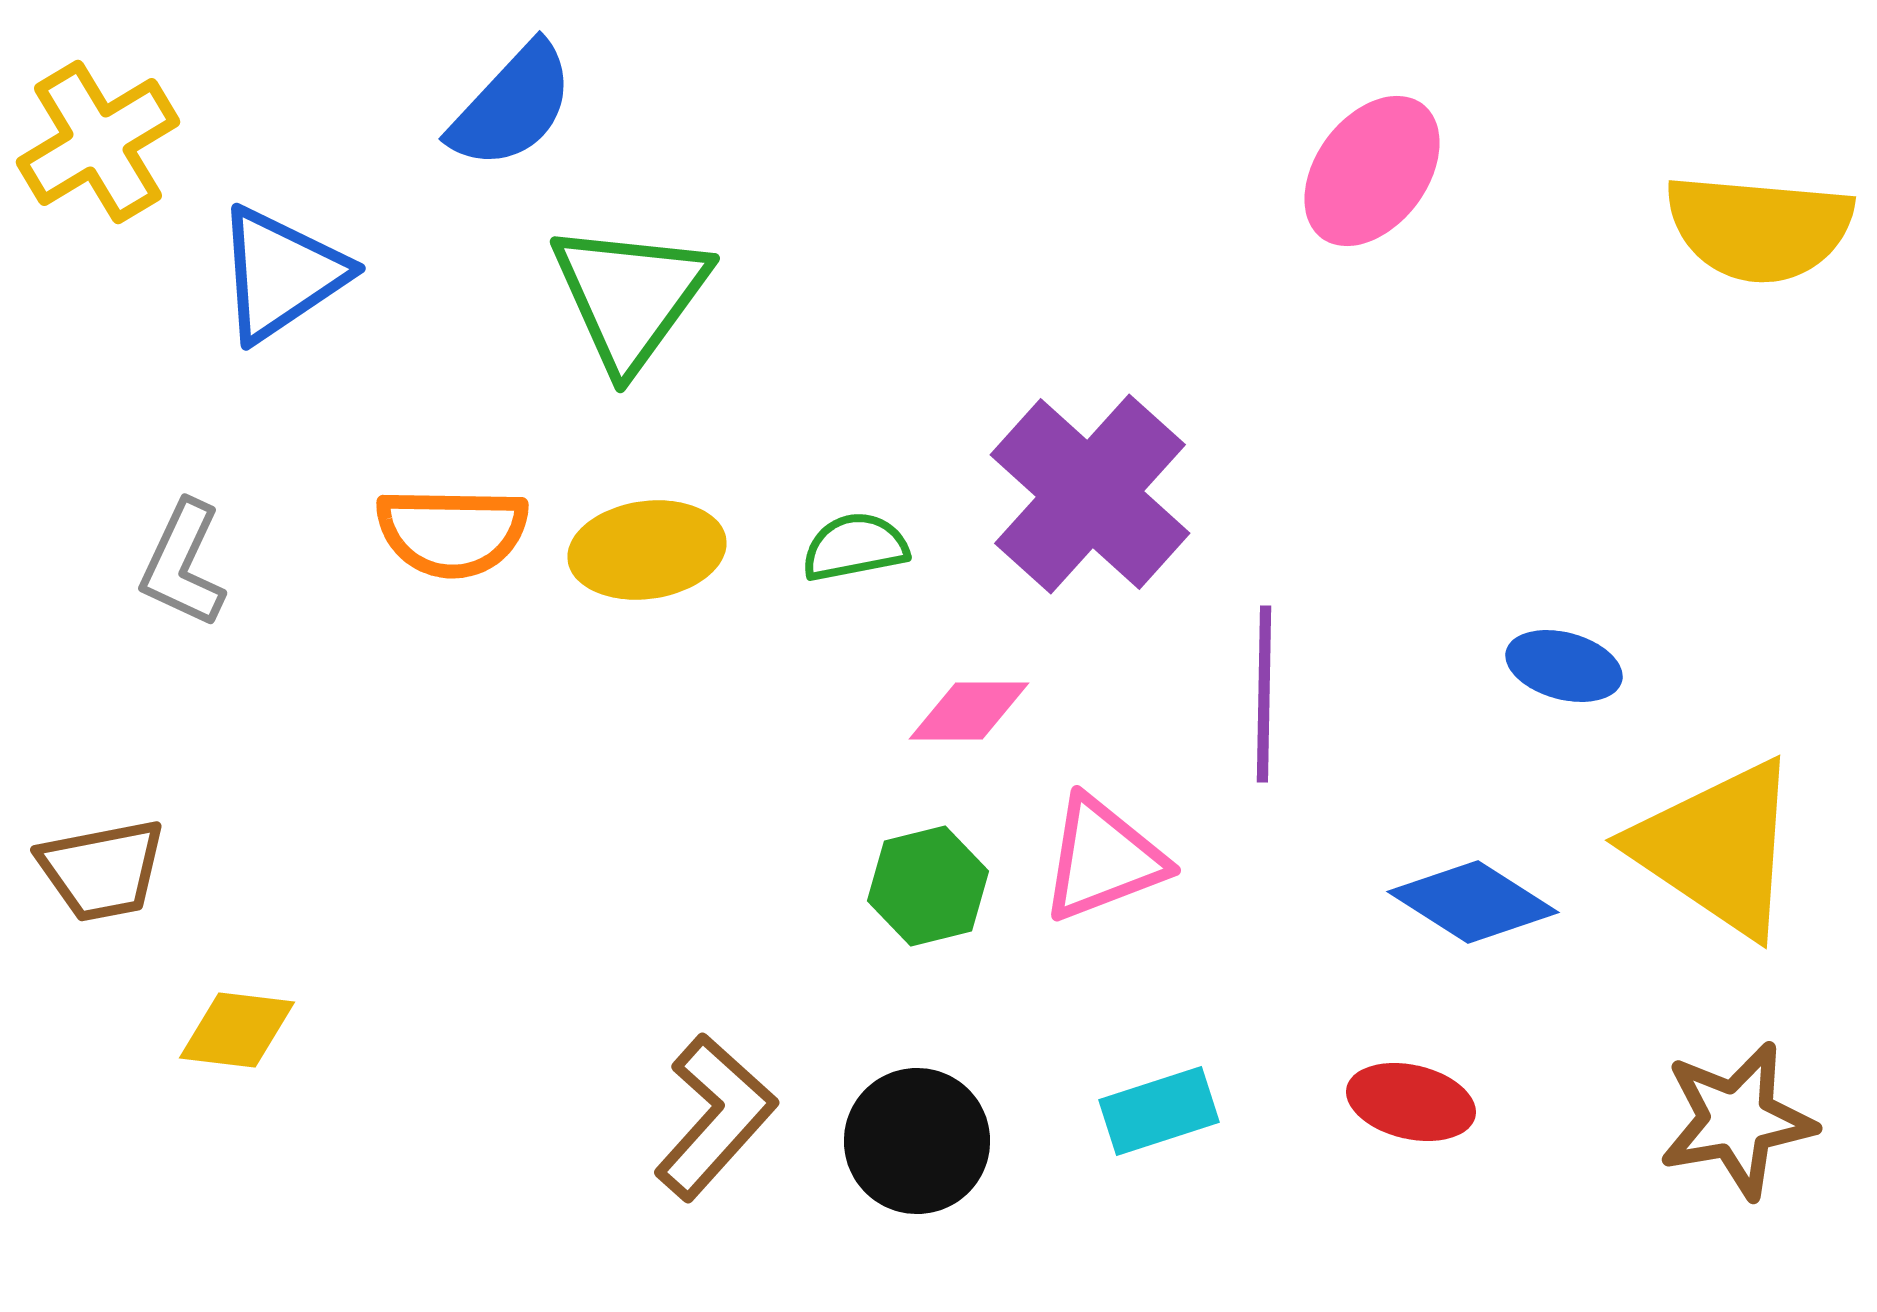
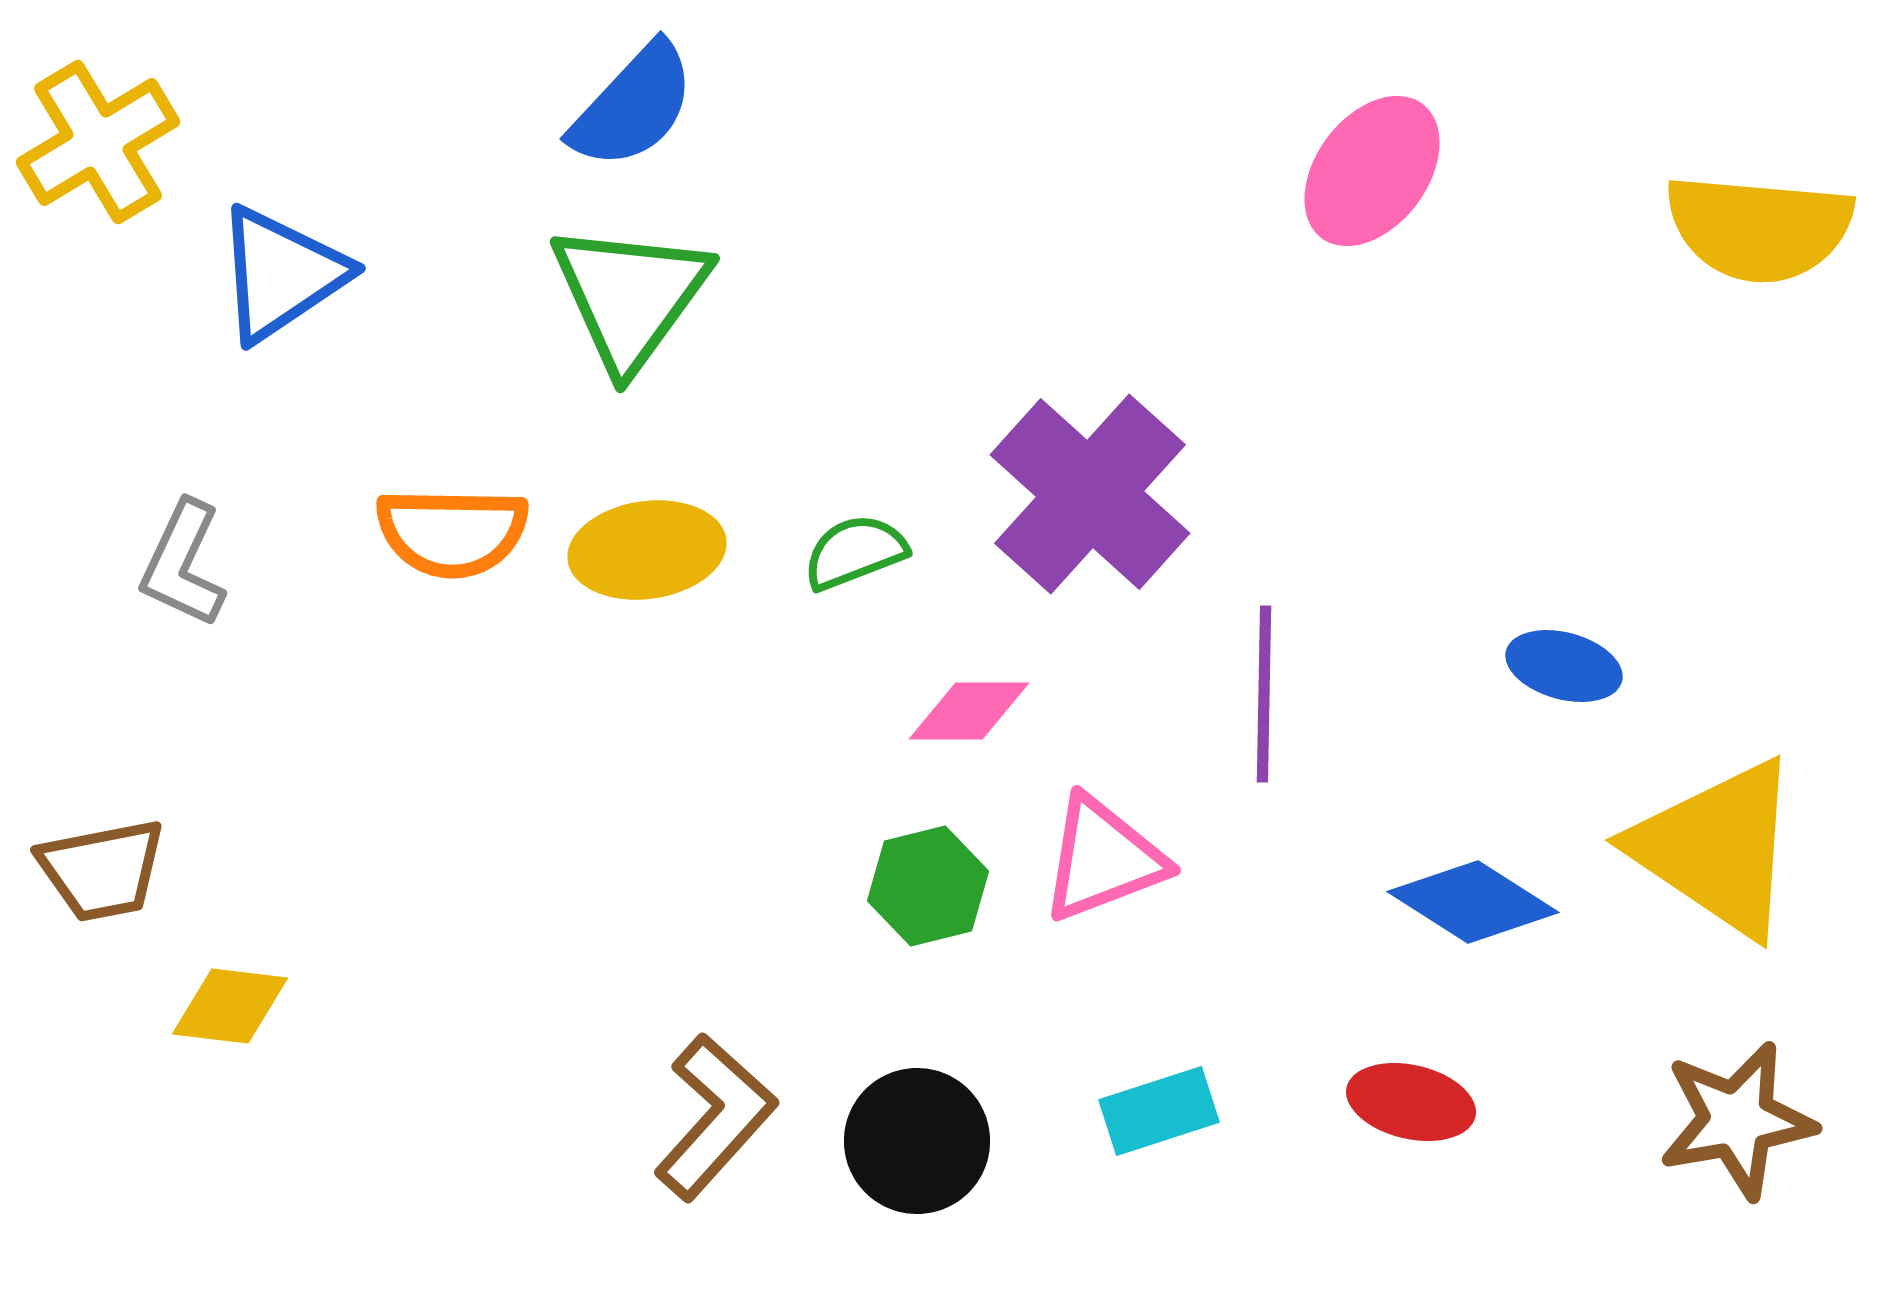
blue semicircle: moved 121 px right
green semicircle: moved 5 px down; rotated 10 degrees counterclockwise
yellow diamond: moved 7 px left, 24 px up
